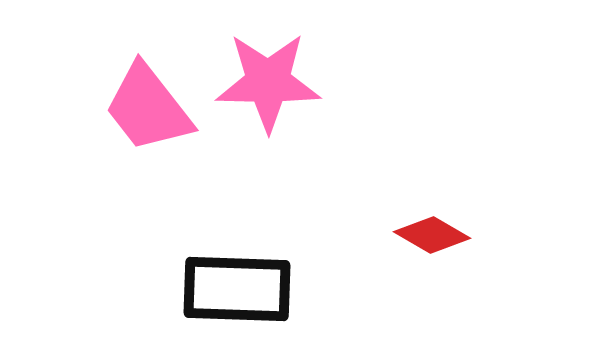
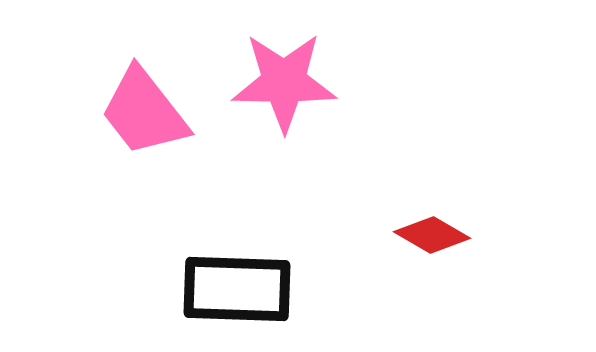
pink star: moved 16 px right
pink trapezoid: moved 4 px left, 4 px down
